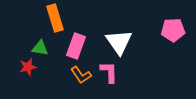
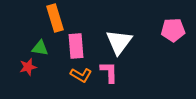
white triangle: rotated 12 degrees clockwise
pink rectangle: rotated 25 degrees counterclockwise
orange L-shape: rotated 25 degrees counterclockwise
